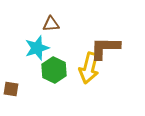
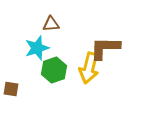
green hexagon: rotated 15 degrees clockwise
